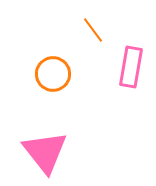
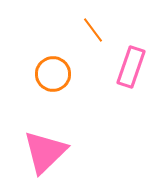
pink rectangle: rotated 9 degrees clockwise
pink triangle: rotated 24 degrees clockwise
